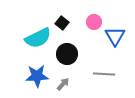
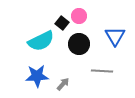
pink circle: moved 15 px left, 6 px up
cyan semicircle: moved 3 px right, 3 px down
black circle: moved 12 px right, 10 px up
gray line: moved 2 px left, 3 px up
